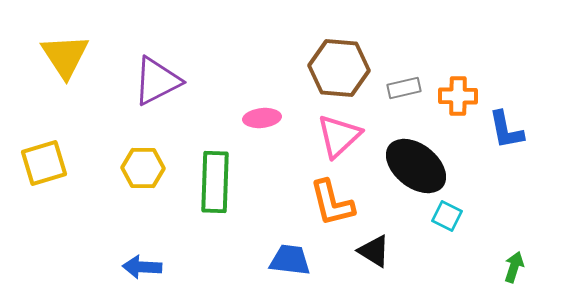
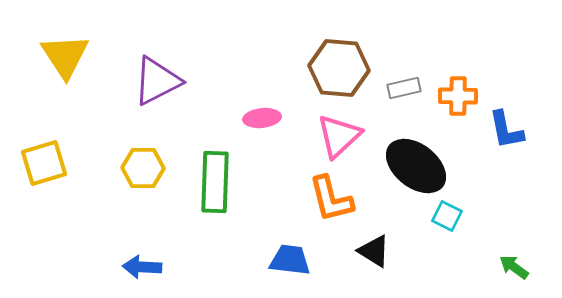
orange L-shape: moved 1 px left, 4 px up
green arrow: rotated 72 degrees counterclockwise
